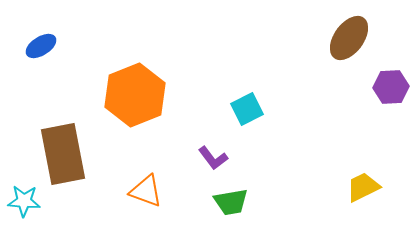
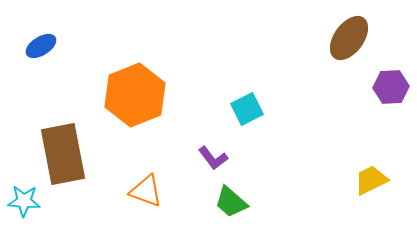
yellow trapezoid: moved 8 px right, 7 px up
green trapezoid: rotated 51 degrees clockwise
